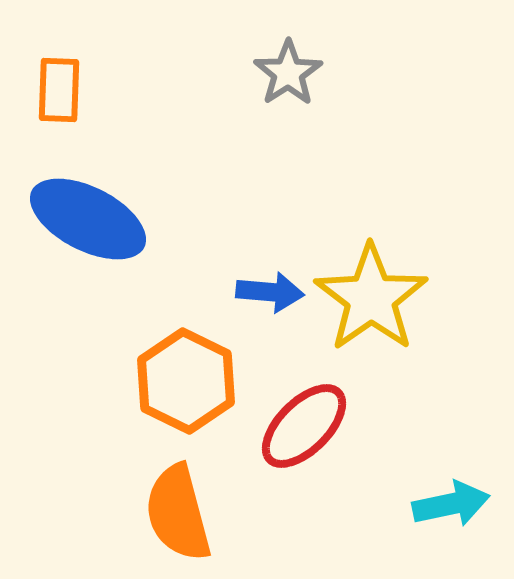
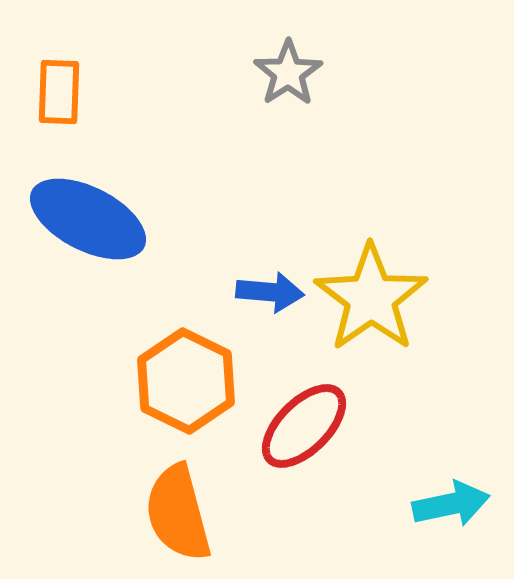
orange rectangle: moved 2 px down
